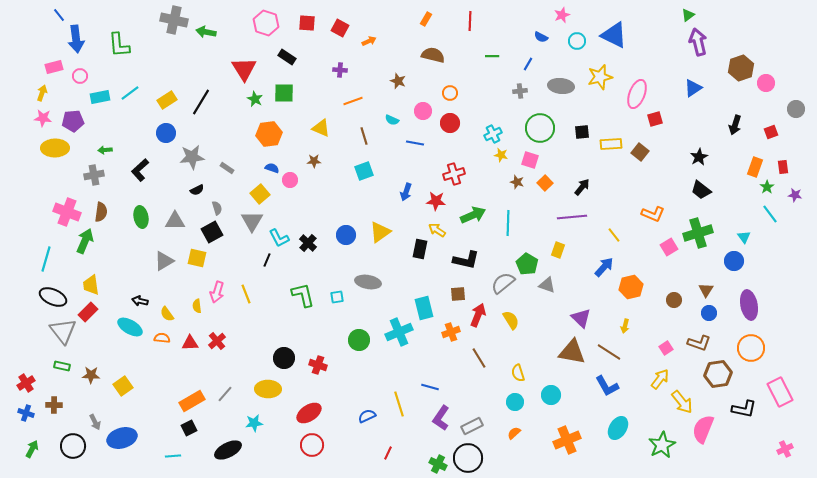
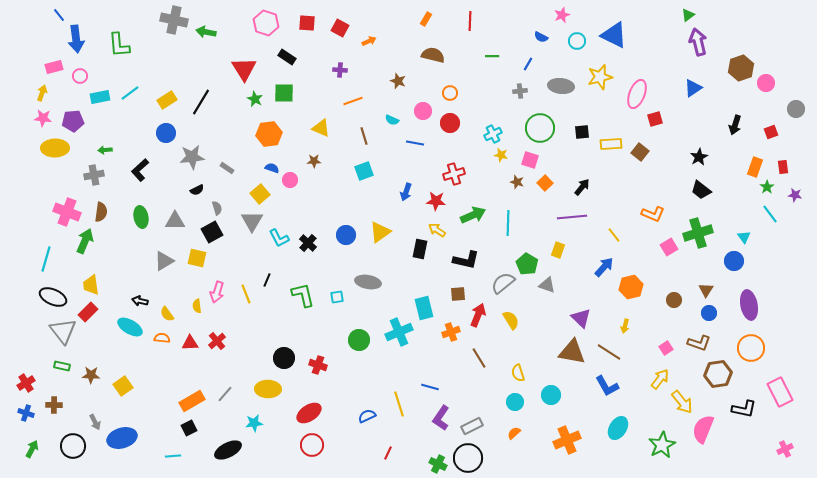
black line at (267, 260): moved 20 px down
